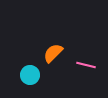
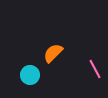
pink line: moved 9 px right, 4 px down; rotated 48 degrees clockwise
